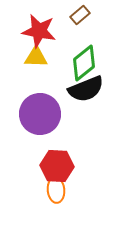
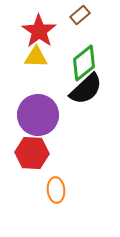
red star: rotated 24 degrees clockwise
black semicircle: rotated 21 degrees counterclockwise
purple circle: moved 2 px left, 1 px down
red hexagon: moved 25 px left, 13 px up
